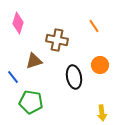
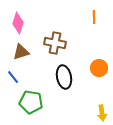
orange line: moved 9 px up; rotated 32 degrees clockwise
brown cross: moved 2 px left, 3 px down
brown triangle: moved 13 px left, 9 px up
orange circle: moved 1 px left, 3 px down
black ellipse: moved 10 px left
